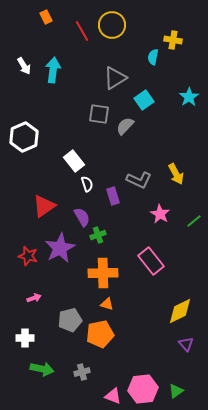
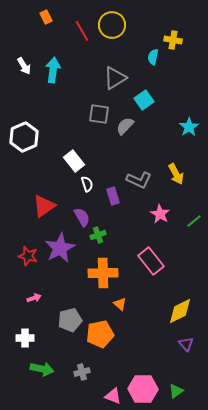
cyan star: moved 30 px down
orange triangle: moved 13 px right; rotated 24 degrees clockwise
pink hexagon: rotated 8 degrees clockwise
